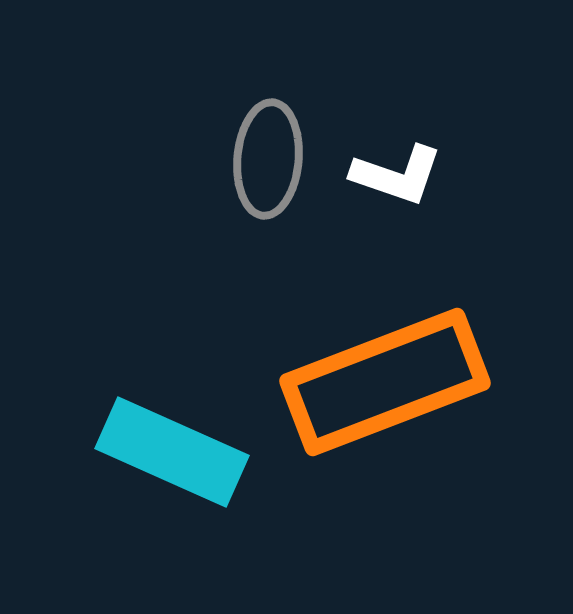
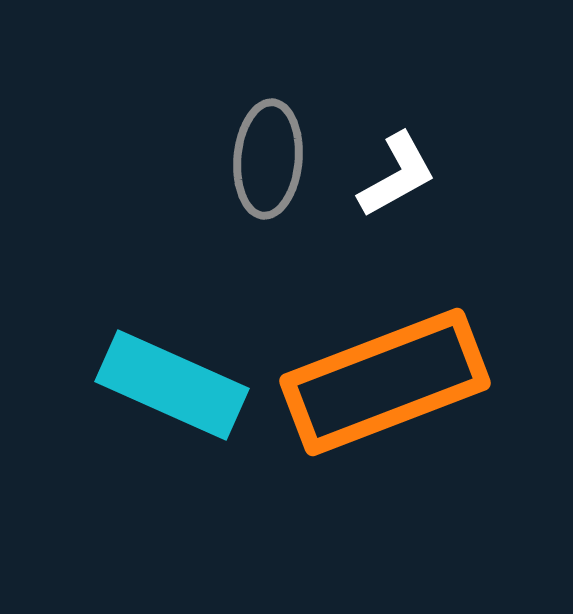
white L-shape: rotated 48 degrees counterclockwise
cyan rectangle: moved 67 px up
